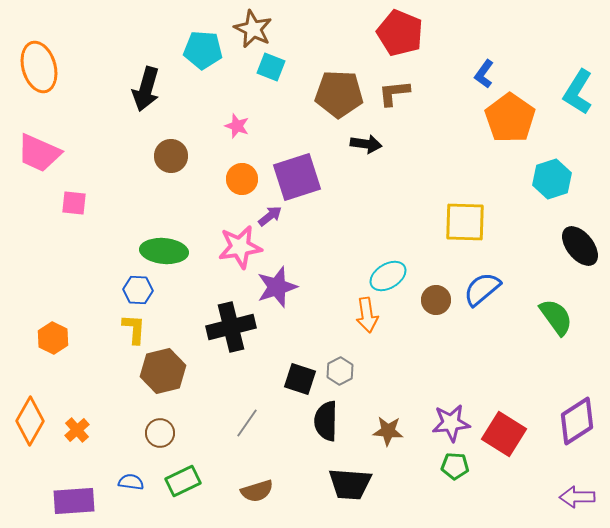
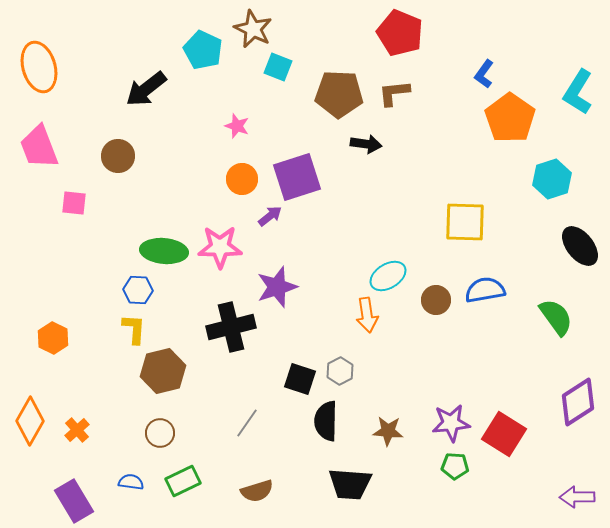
cyan pentagon at (203, 50): rotated 21 degrees clockwise
cyan square at (271, 67): moved 7 px right
black arrow at (146, 89): rotated 36 degrees clockwise
pink trapezoid at (39, 153): moved 6 px up; rotated 45 degrees clockwise
brown circle at (171, 156): moved 53 px left
pink star at (240, 247): moved 20 px left; rotated 9 degrees clockwise
blue semicircle at (482, 289): moved 3 px right, 1 px down; rotated 30 degrees clockwise
purple diamond at (577, 421): moved 1 px right, 19 px up
purple rectangle at (74, 501): rotated 63 degrees clockwise
